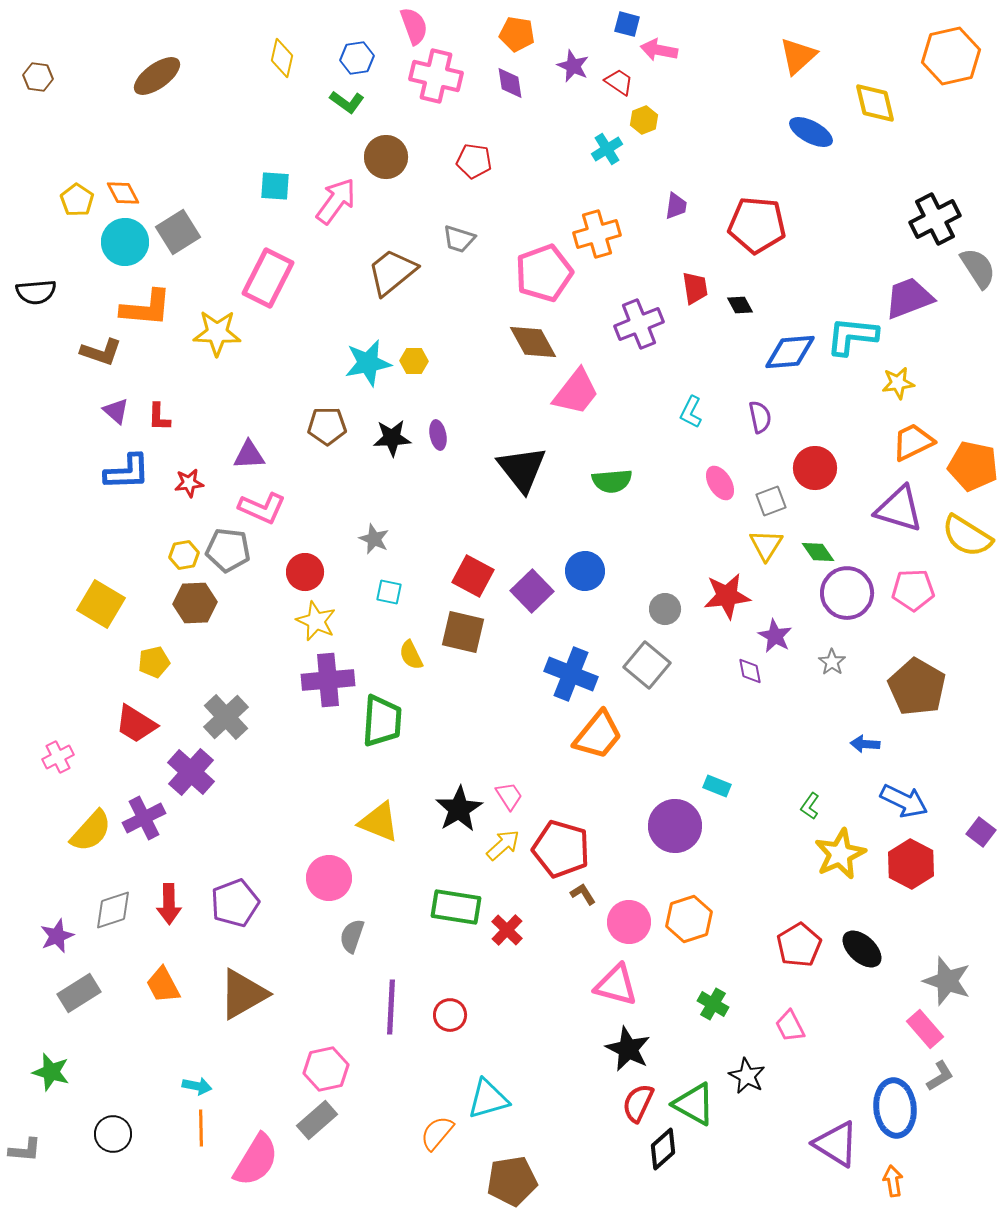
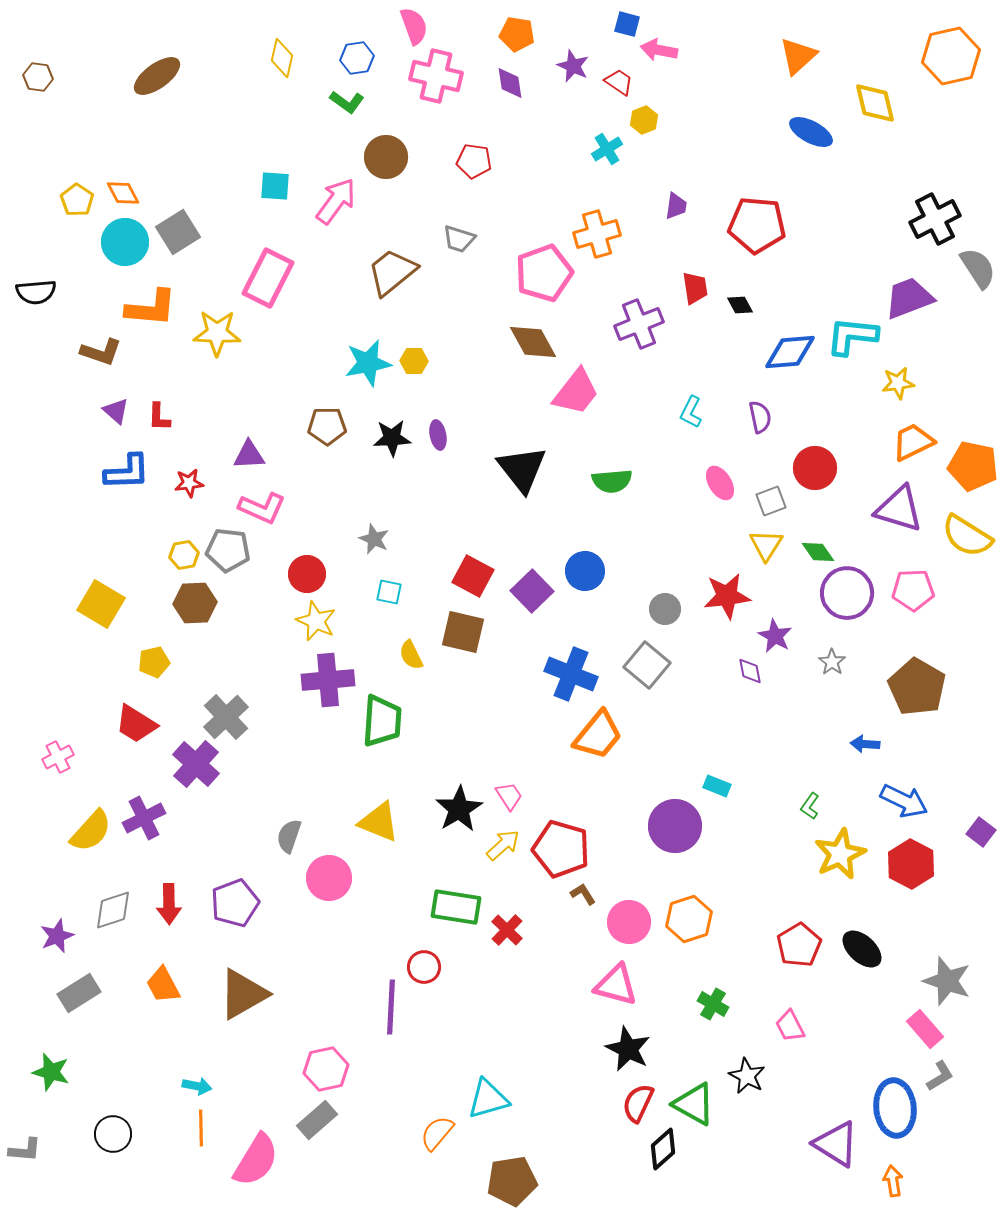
orange L-shape at (146, 308): moved 5 px right
red circle at (305, 572): moved 2 px right, 2 px down
purple cross at (191, 772): moved 5 px right, 8 px up
gray semicircle at (352, 936): moved 63 px left, 100 px up
red circle at (450, 1015): moved 26 px left, 48 px up
